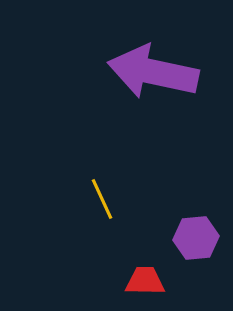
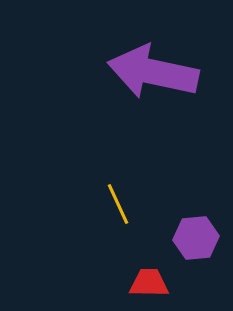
yellow line: moved 16 px right, 5 px down
red trapezoid: moved 4 px right, 2 px down
